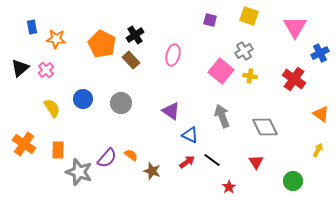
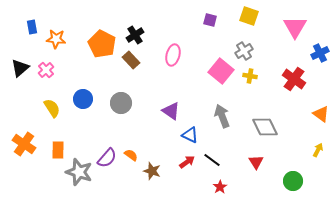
red star: moved 9 px left
